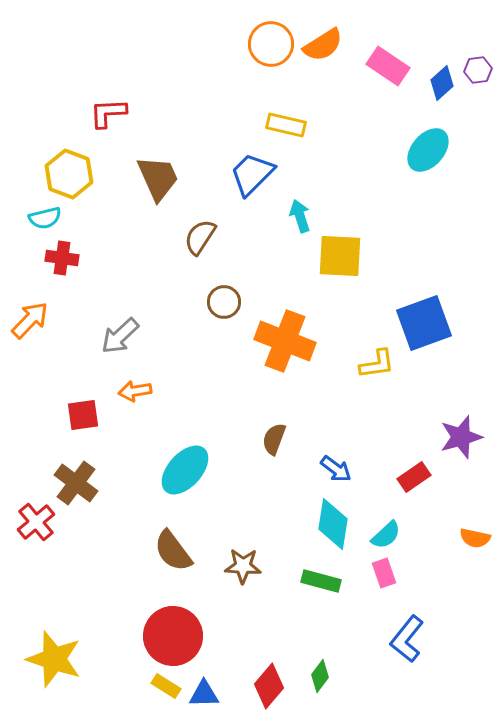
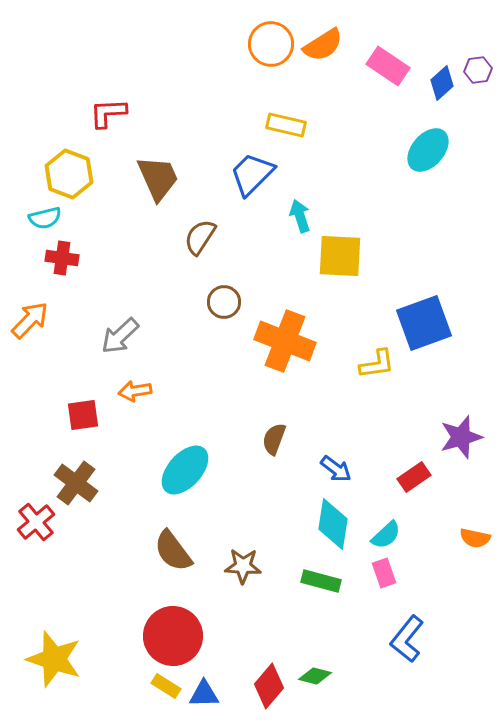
green diamond at (320, 676): moved 5 px left; rotated 68 degrees clockwise
